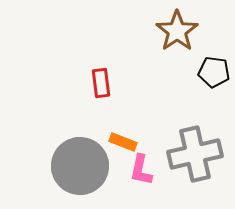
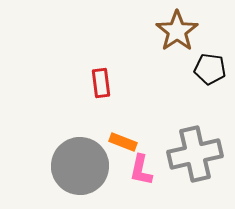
black pentagon: moved 4 px left, 3 px up
